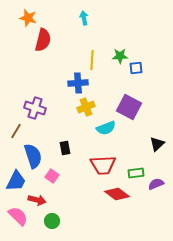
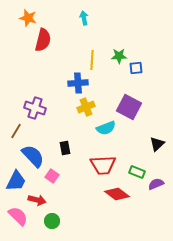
green star: moved 1 px left
blue semicircle: rotated 25 degrees counterclockwise
green rectangle: moved 1 px right, 1 px up; rotated 28 degrees clockwise
